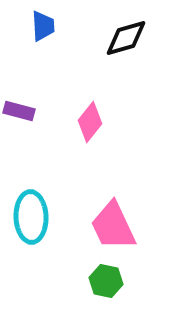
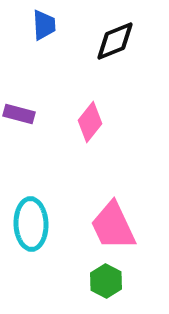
blue trapezoid: moved 1 px right, 1 px up
black diamond: moved 11 px left, 3 px down; rotated 6 degrees counterclockwise
purple rectangle: moved 3 px down
cyan ellipse: moved 7 px down
green hexagon: rotated 16 degrees clockwise
